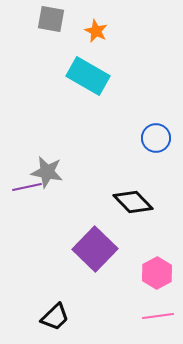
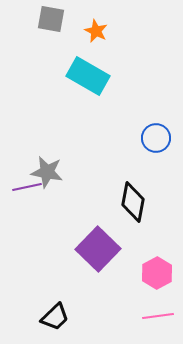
black diamond: rotated 54 degrees clockwise
purple square: moved 3 px right
